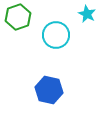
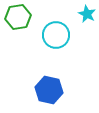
green hexagon: rotated 10 degrees clockwise
